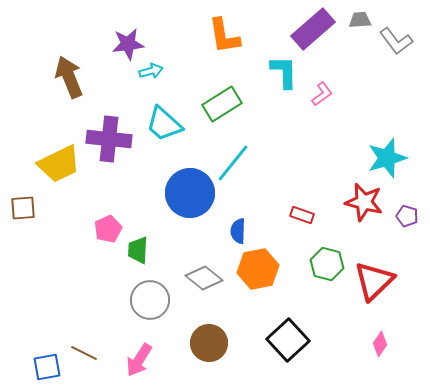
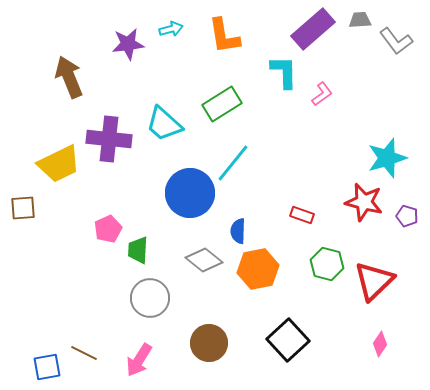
cyan arrow: moved 20 px right, 42 px up
gray diamond: moved 18 px up
gray circle: moved 2 px up
